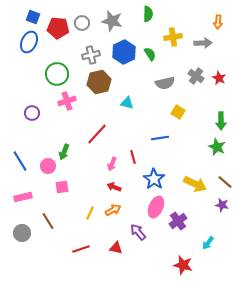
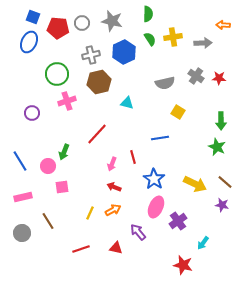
orange arrow at (218, 22): moved 5 px right, 3 px down; rotated 88 degrees clockwise
green semicircle at (150, 54): moved 15 px up
red star at (219, 78): rotated 24 degrees counterclockwise
cyan arrow at (208, 243): moved 5 px left
